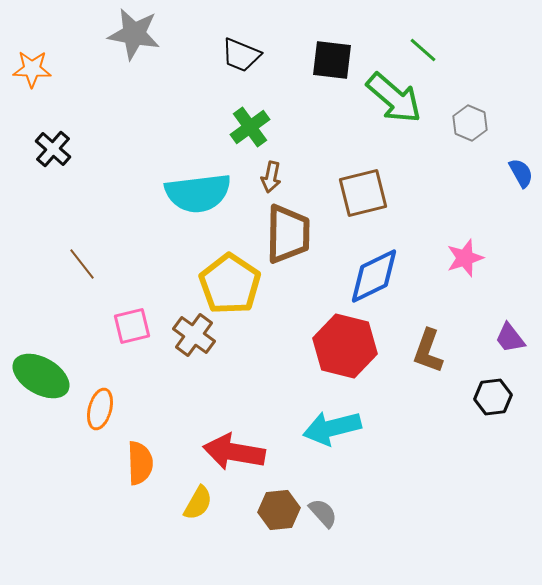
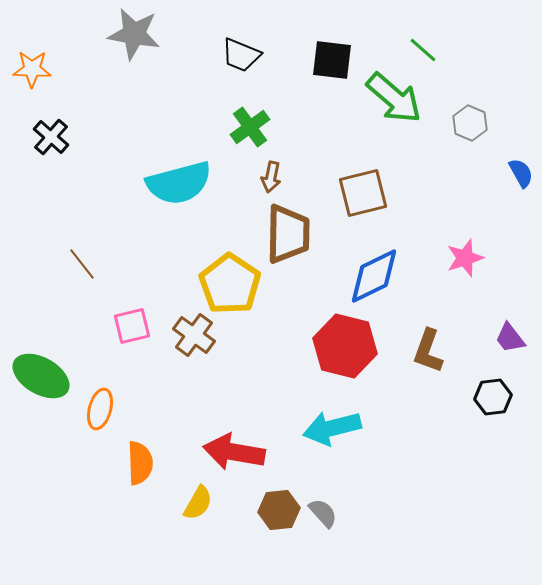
black cross: moved 2 px left, 12 px up
cyan semicircle: moved 19 px left, 10 px up; rotated 8 degrees counterclockwise
